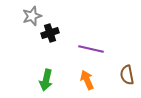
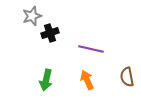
brown semicircle: moved 2 px down
